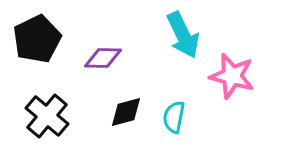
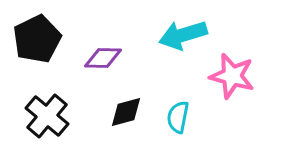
cyan arrow: rotated 99 degrees clockwise
cyan semicircle: moved 4 px right
